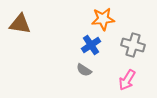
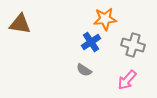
orange star: moved 2 px right
blue cross: moved 3 px up
pink arrow: rotated 10 degrees clockwise
